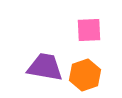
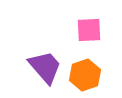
purple trapezoid: rotated 39 degrees clockwise
